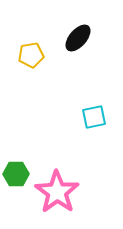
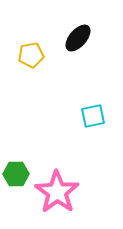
cyan square: moved 1 px left, 1 px up
